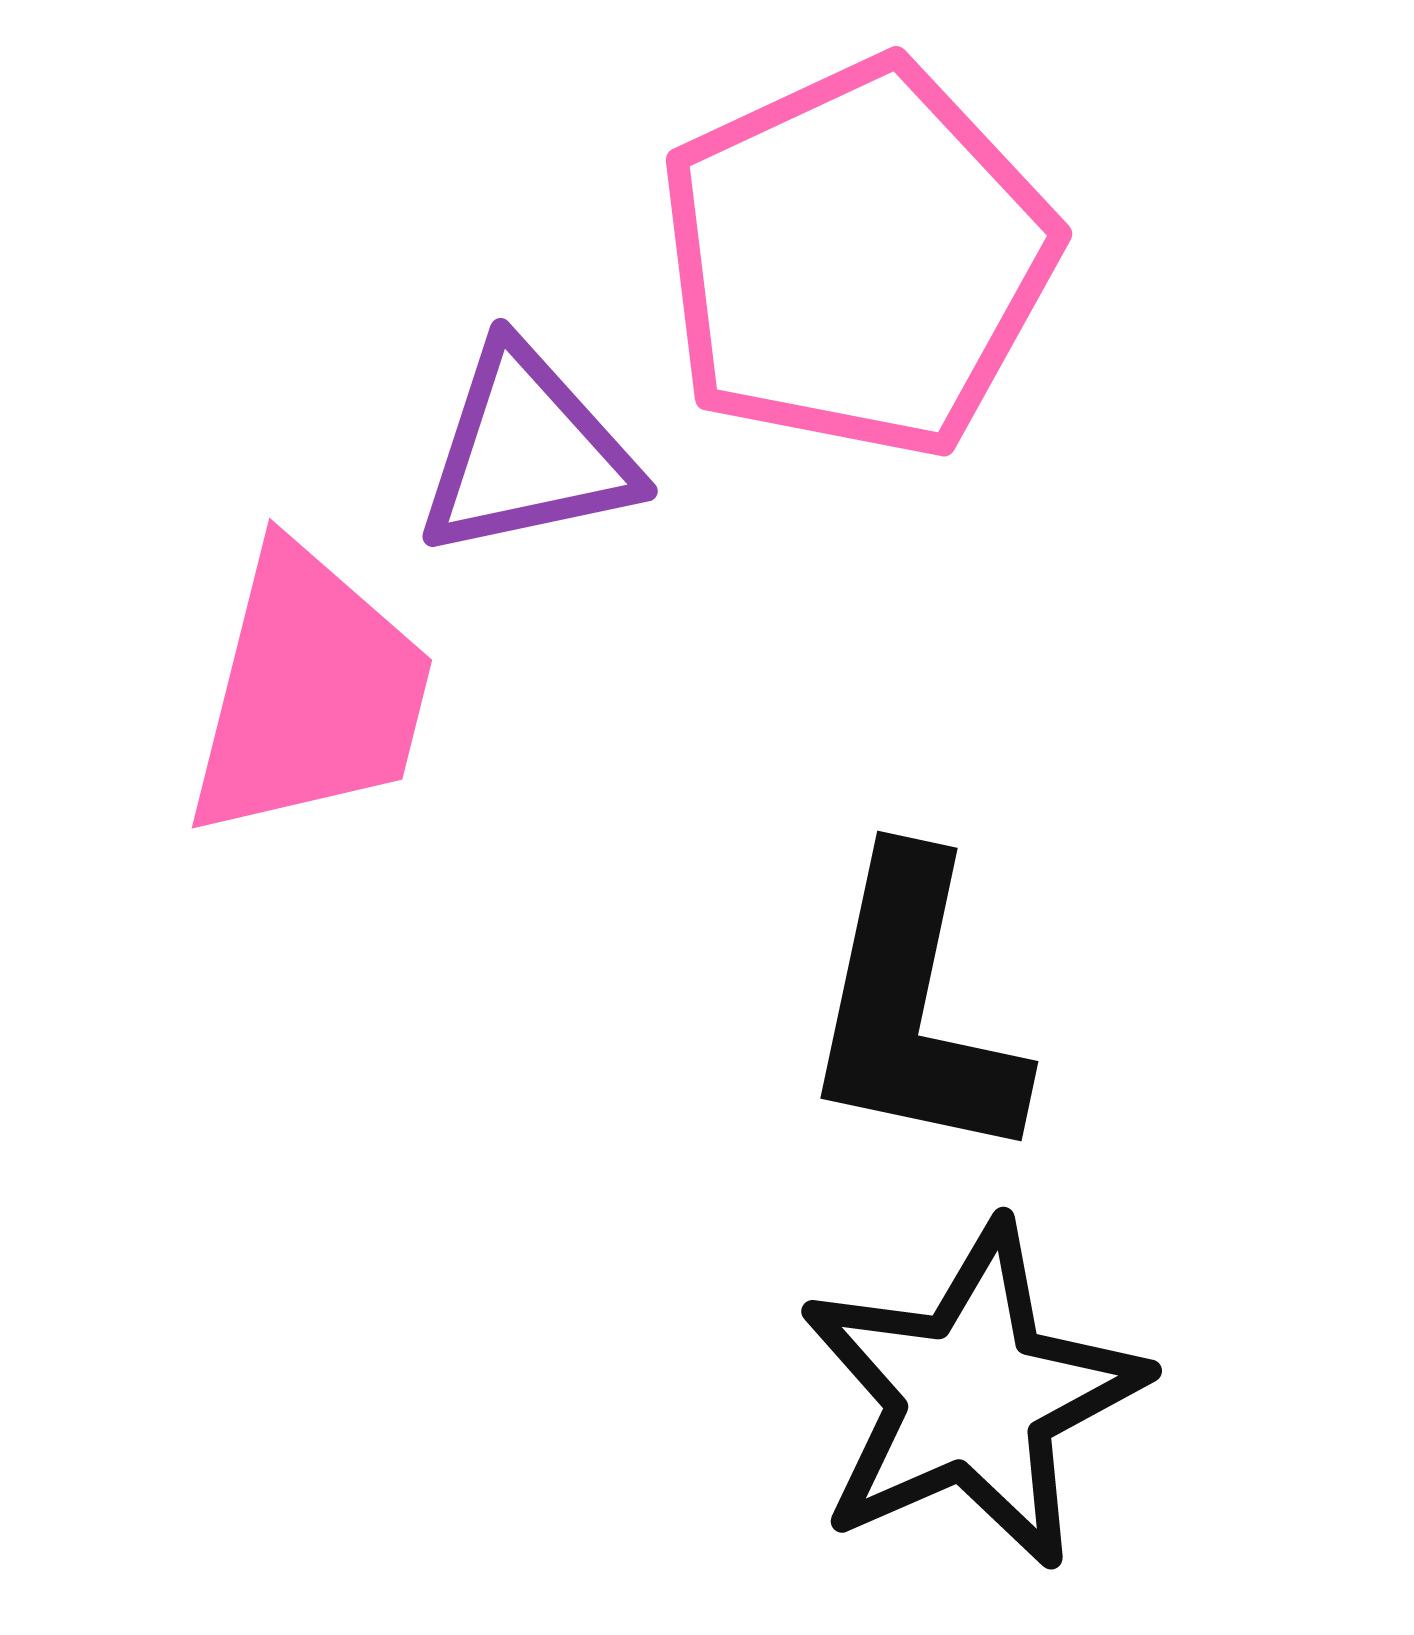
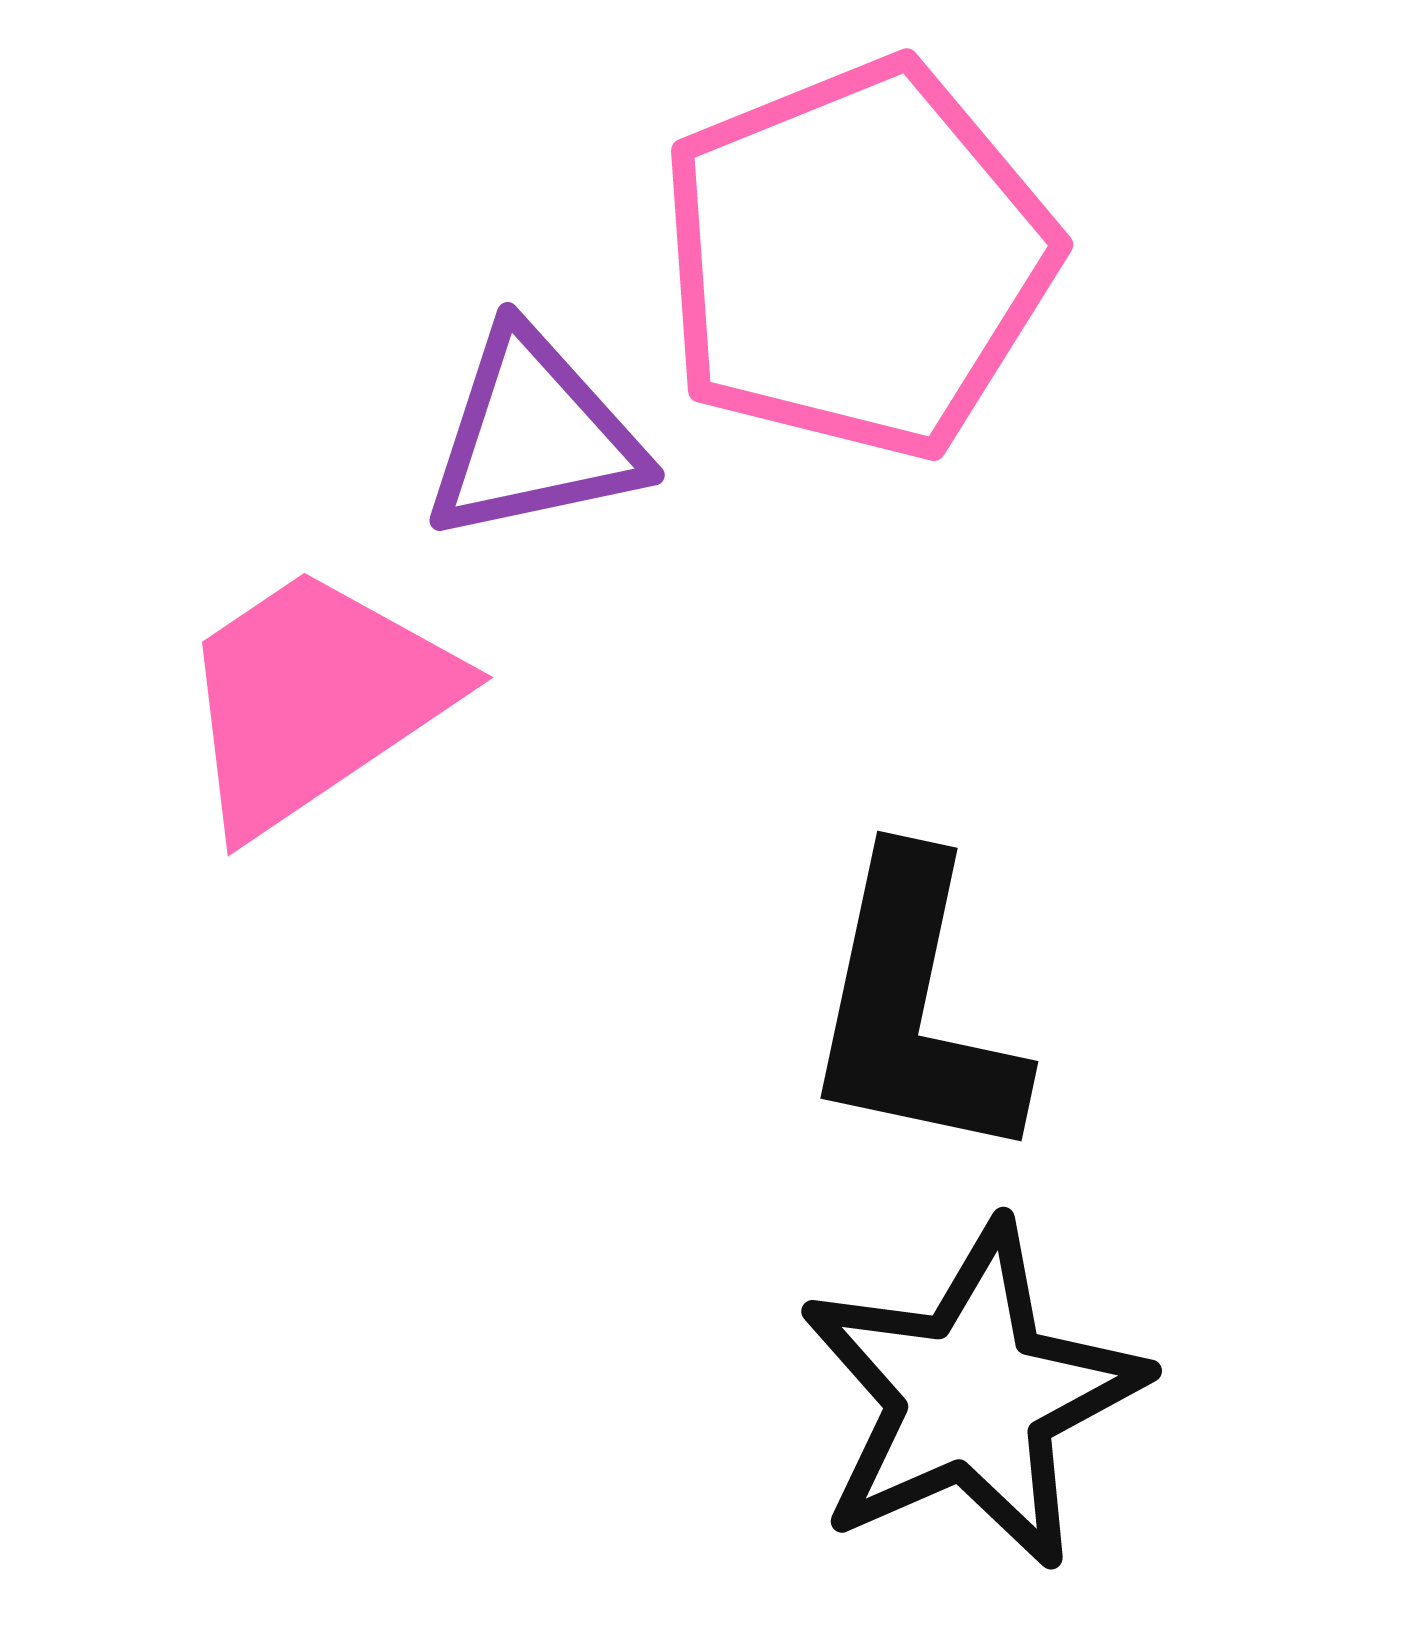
pink pentagon: rotated 3 degrees clockwise
purple triangle: moved 7 px right, 16 px up
pink trapezoid: moved 5 px right, 6 px down; rotated 138 degrees counterclockwise
